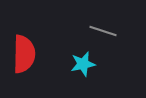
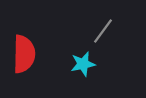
gray line: rotated 72 degrees counterclockwise
